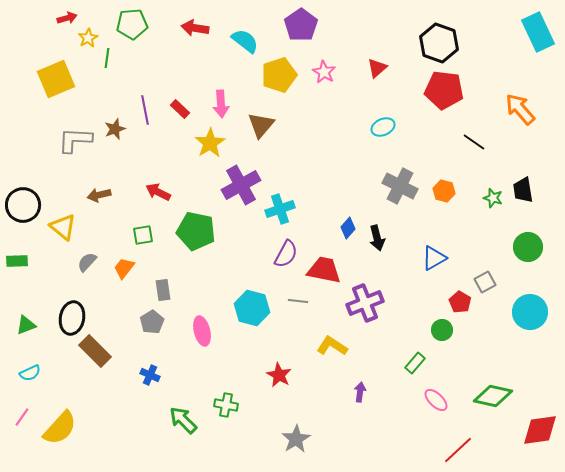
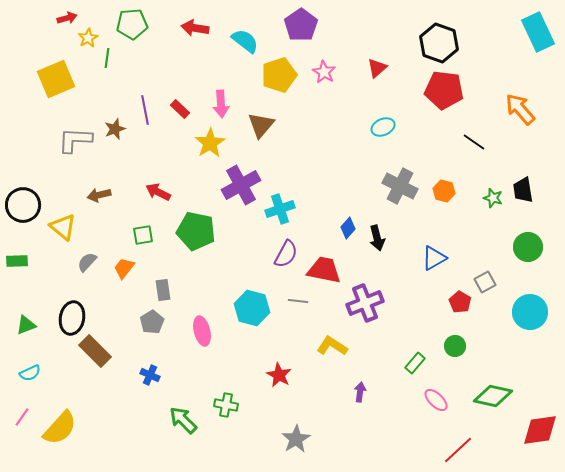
green circle at (442, 330): moved 13 px right, 16 px down
